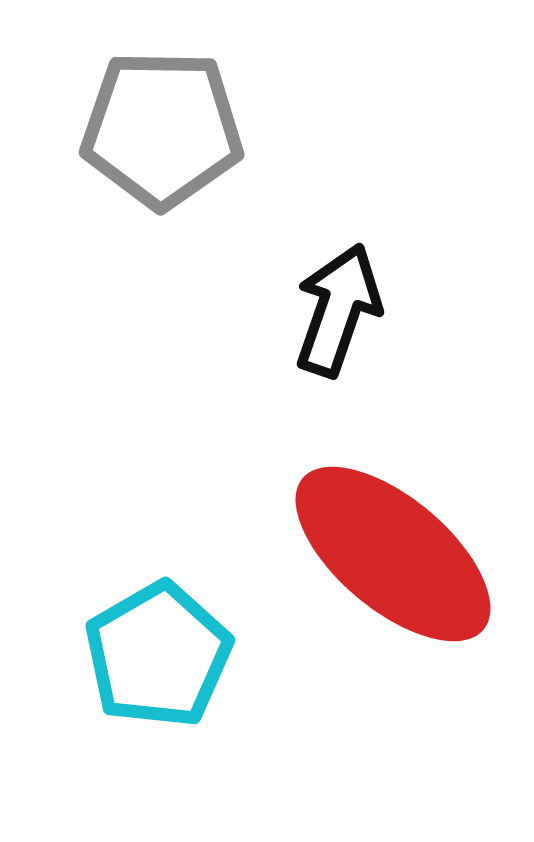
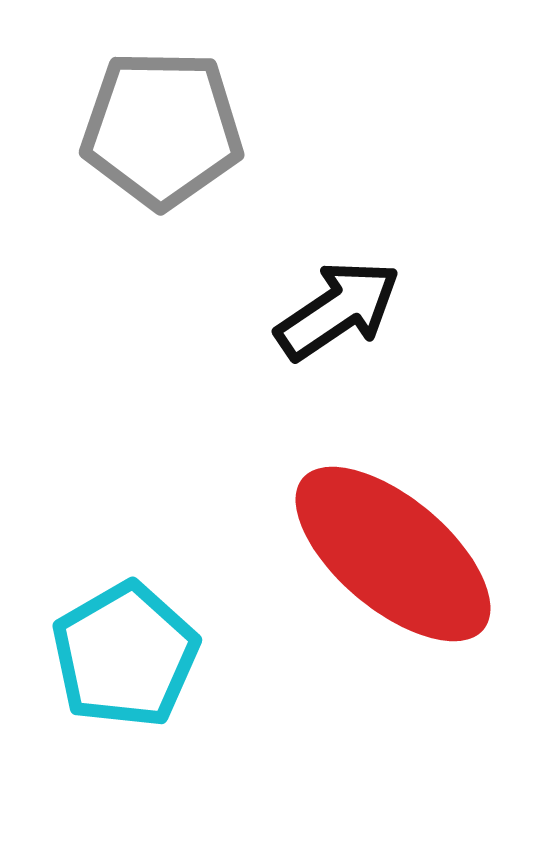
black arrow: rotated 37 degrees clockwise
cyan pentagon: moved 33 px left
